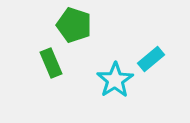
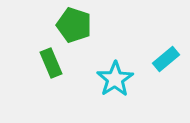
cyan rectangle: moved 15 px right
cyan star: moved 1 px up
